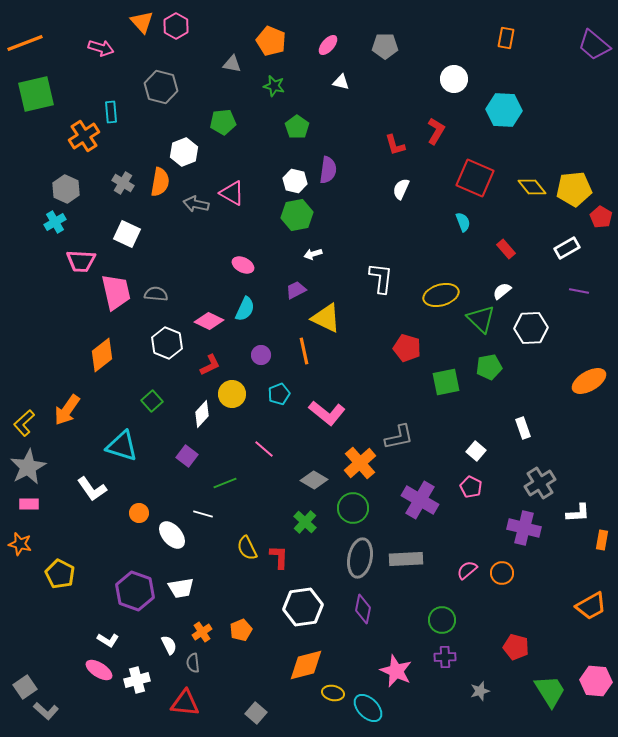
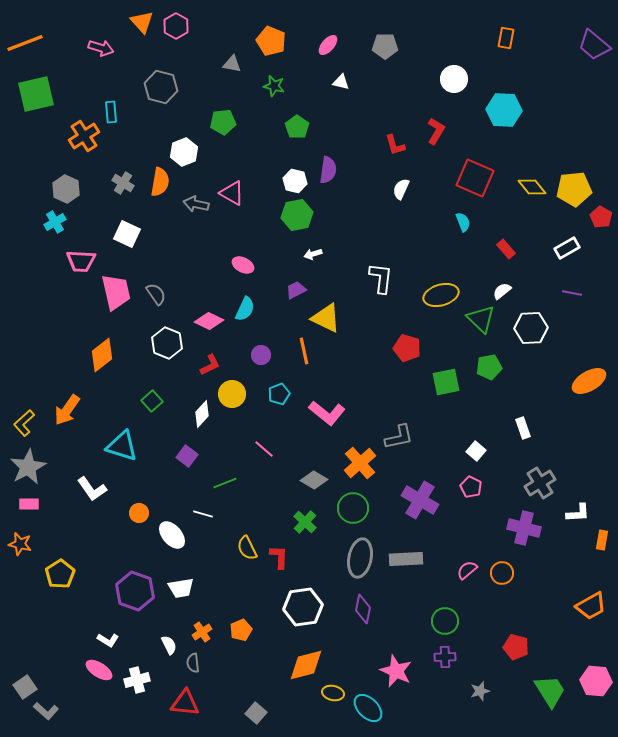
purple line at (579, 291): moved 7 px left, 2 px down
gray semicircle at (156, 294): rotated 50 degrees clockwise
yellow pentagon at (60, 574): rotated 12 degrees clockwise
green circle at (442, 620): moved 3 px right, 1 px down
